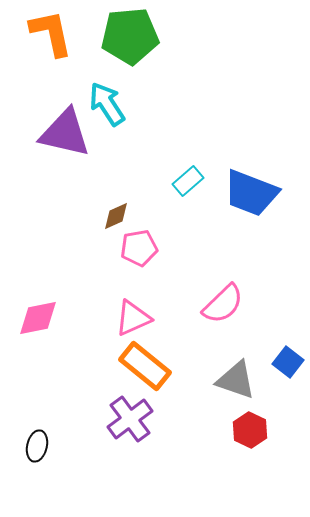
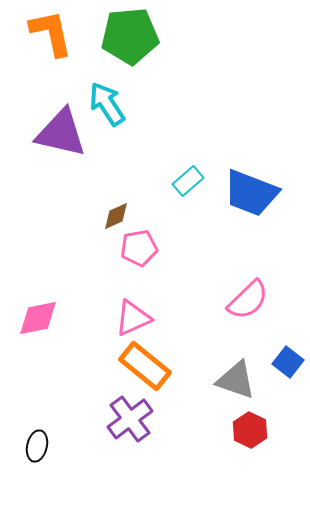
purple triangle: moved 4 px left
pink semicircle: moved 25 px right, 4 px up
